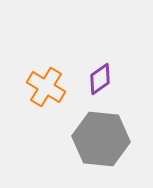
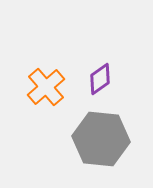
orange cross: rotated 18 degrees clockwise
